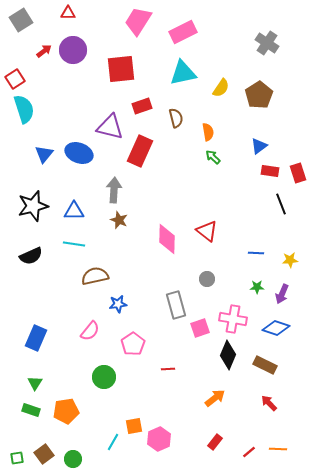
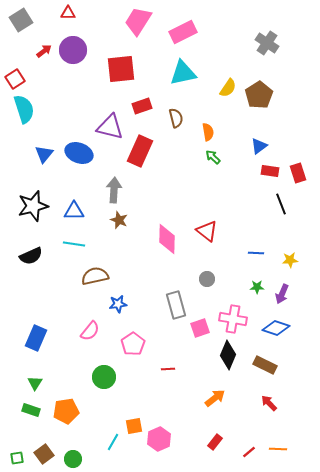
yellow semicircle at (221, 88): moved 7 px right
